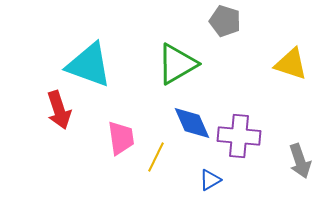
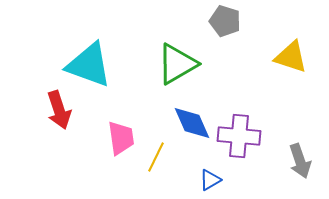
yellow triangle: moved 7 px up
